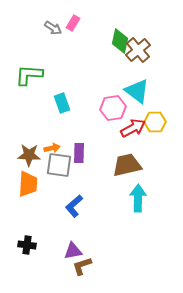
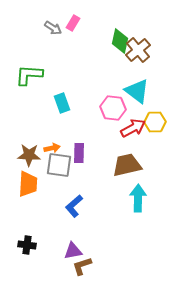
pink hexagon: rotated 15 degrees clockwise
